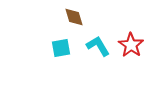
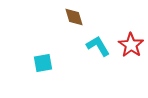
cyan square: moved 18 px left, 15 px down
